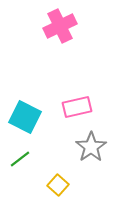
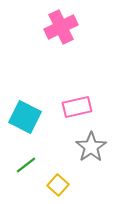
pink cross: moved 1 px right, 1 px down
green line: moved 6 px right, 6 px down
